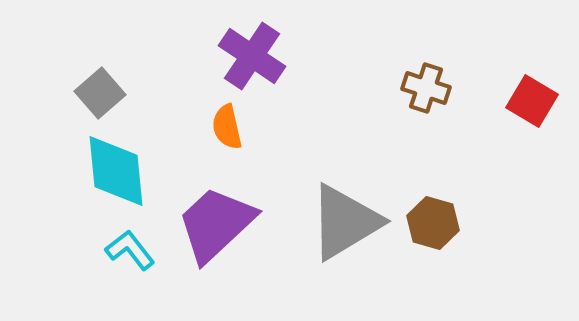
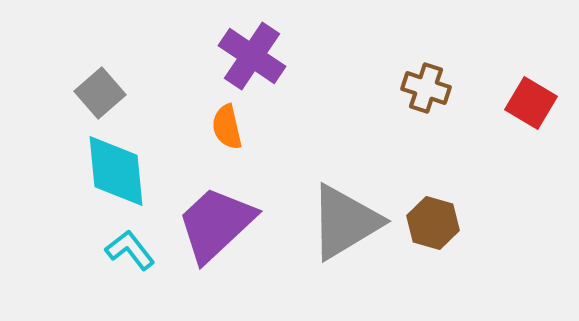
red square: moved 1 px left, 2 px down
